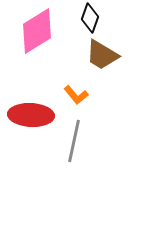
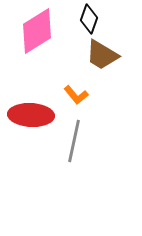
black diamond: moved 1 px left, 1 px down
